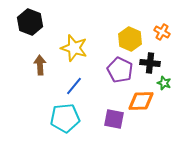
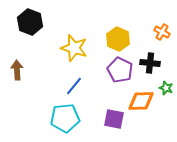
yellow hexagon: moved 12 px left
brown arrow: moved 23 px left, 5 px down
green star: moved 2 px right, 5 px down
